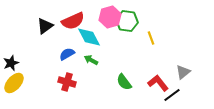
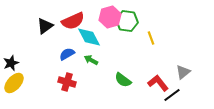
green semicircle: moved 1 px left, 2 px up; rotated 18 degrees counterclockwise
